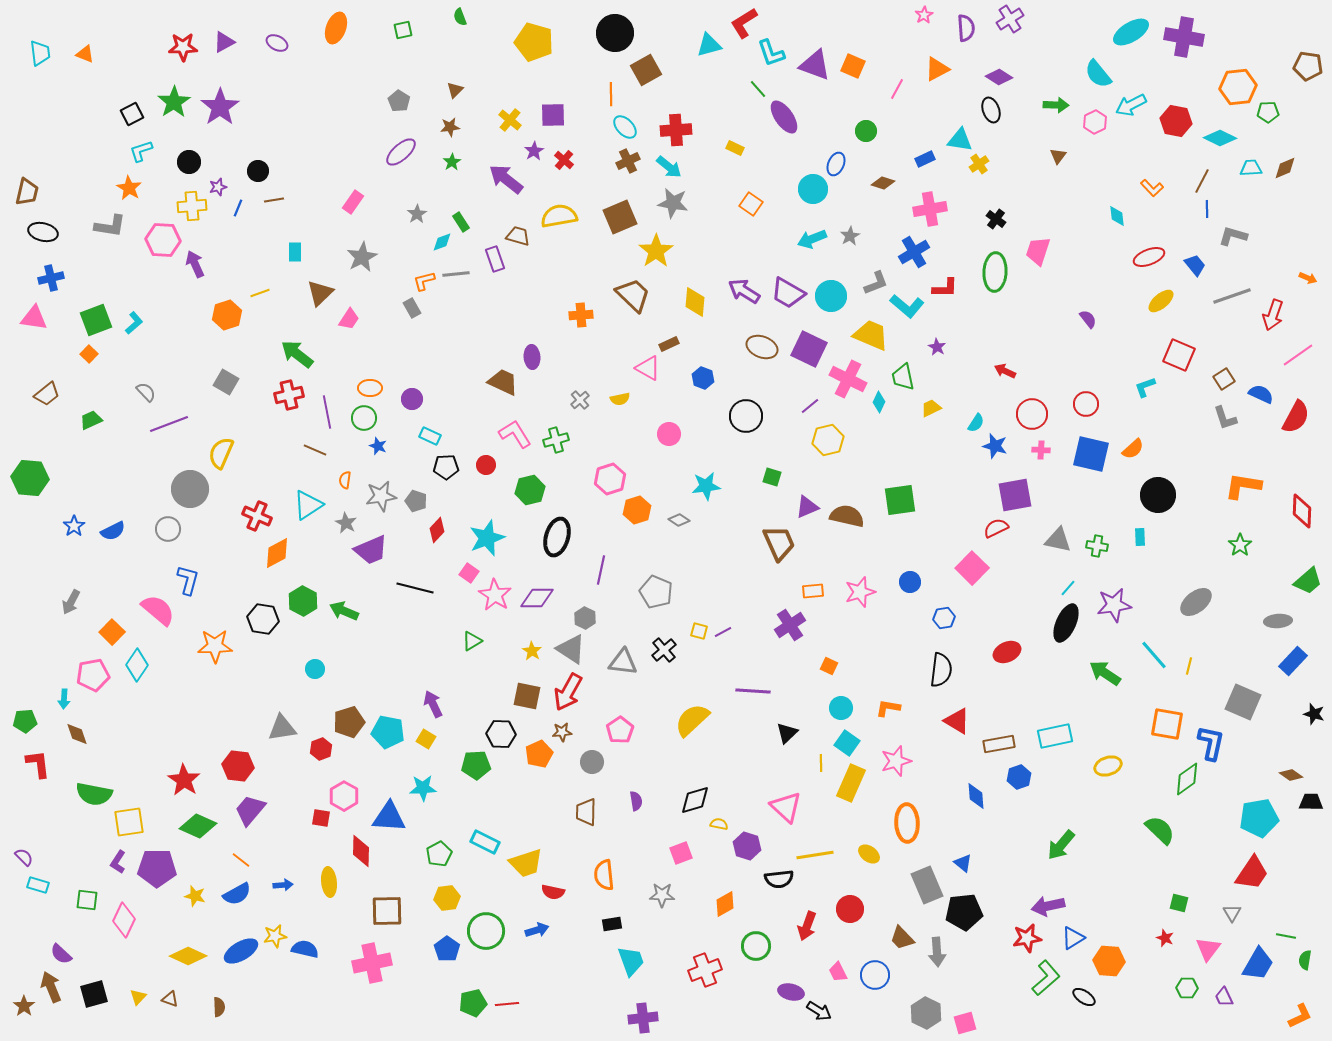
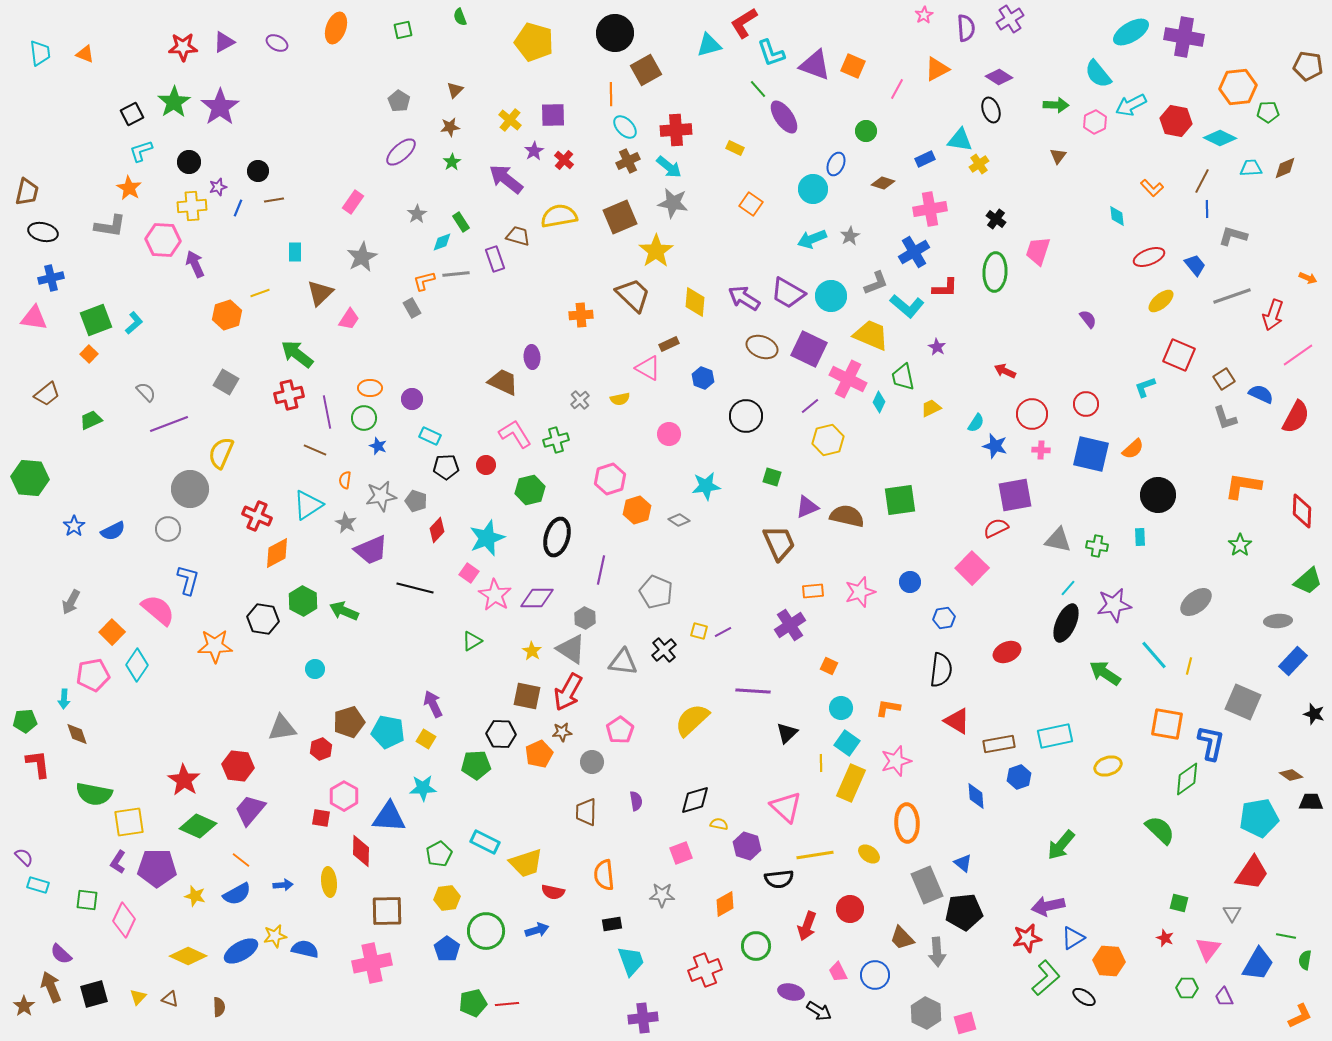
purple arrow at (744, 291): moved 7 px down
